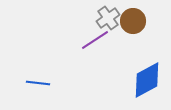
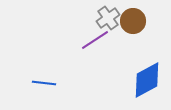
blue line: moved 6 px right
